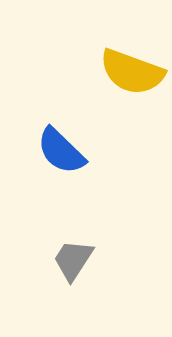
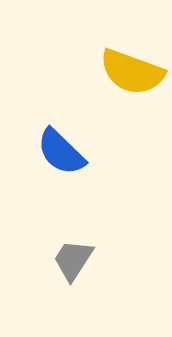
blue semicircle: moved 1 px down
